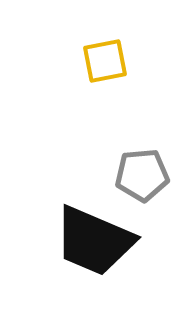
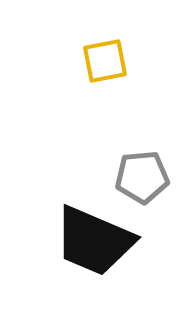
gray pentagon: moved 2 px down
